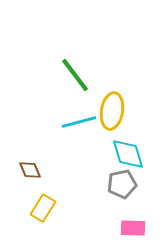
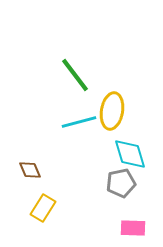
cyan diamond: moved 2 px right
gray pentagon: moved 1 px left, 1 px up
